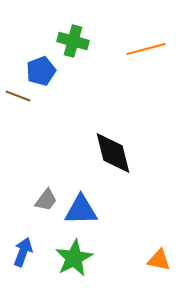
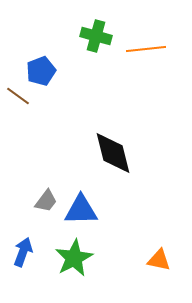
green cross: moved 23 px right, 5 px up
orange line: rotated 9 degrees clockwise
brown line: rotated 15 degrees clockwise
gray trapezoid: moved 1 px down
